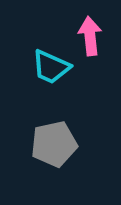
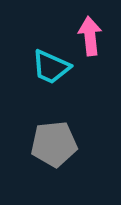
gray pentagon: rotated 6 degrees clockwise
